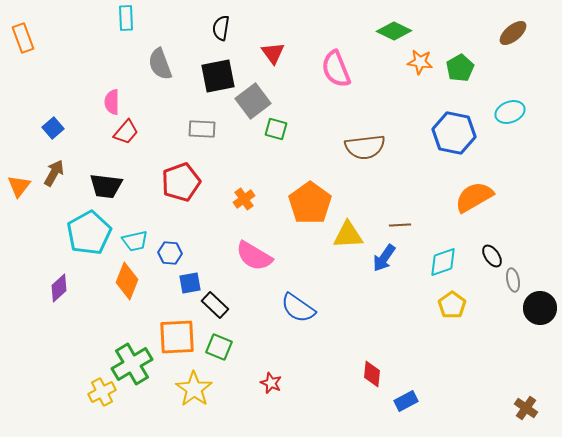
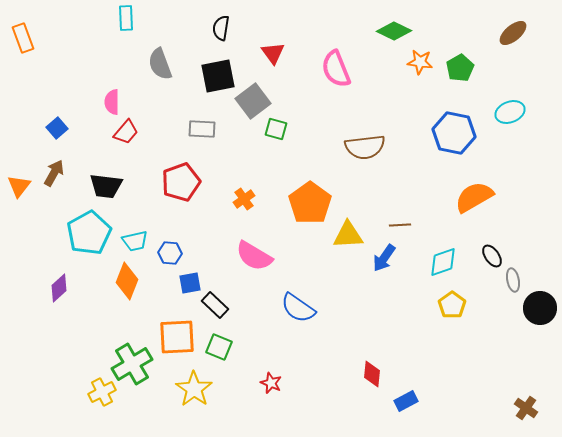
blue square at (53, 128): moved 4 px right
